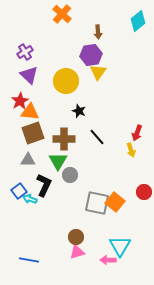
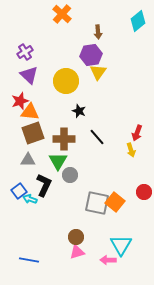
red star: rotated 12 degrees clockwise
cyan triangle: moved 1 px right, 1 px up
